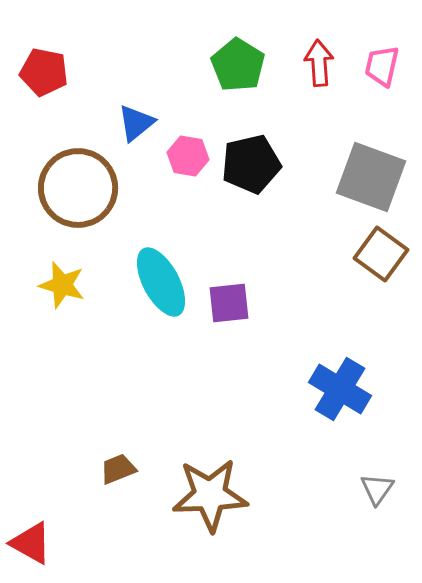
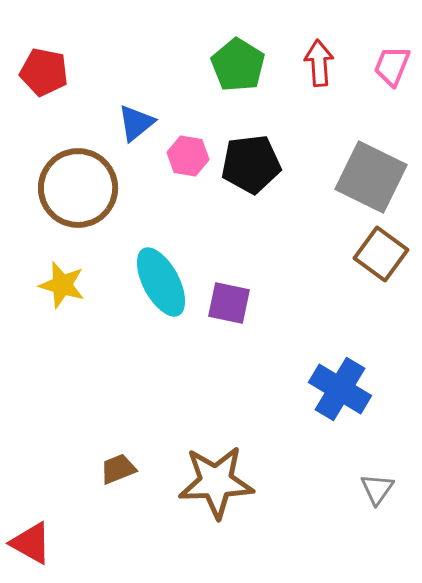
pink trapezoid: moved 10 px right; rotated 9 degrees clockwise
black pentagon: rotated 6 degrees clockwise
gray square: rotated 6 degrees clockwise
purple square: rotated 18 degrees clockwise
brown star: moved 6 px right, 13 px up
